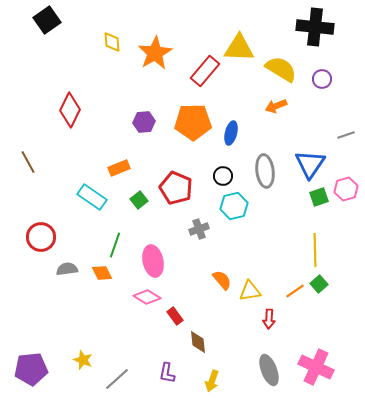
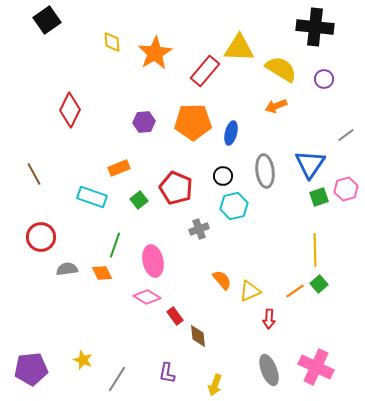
purple circle at (322, 79): moved 2 px right
gray line at (346, 135): rotated 18 degrees counterclockwise
brown line at (28, 162): moved 6 px right, 12 px down
cyan rectangle at (92, 197): rotated 16 degrees counterclockwise
yellow triangle at (250, 291): rotated 15 degrees counterclockwise
brown diamond at (198, 342): moved 6 px up
gray line at (117, 379): rotated 16 degrees counterclockwise
yellow arrow at (212, 381): moved 3 px right, 4 px down
